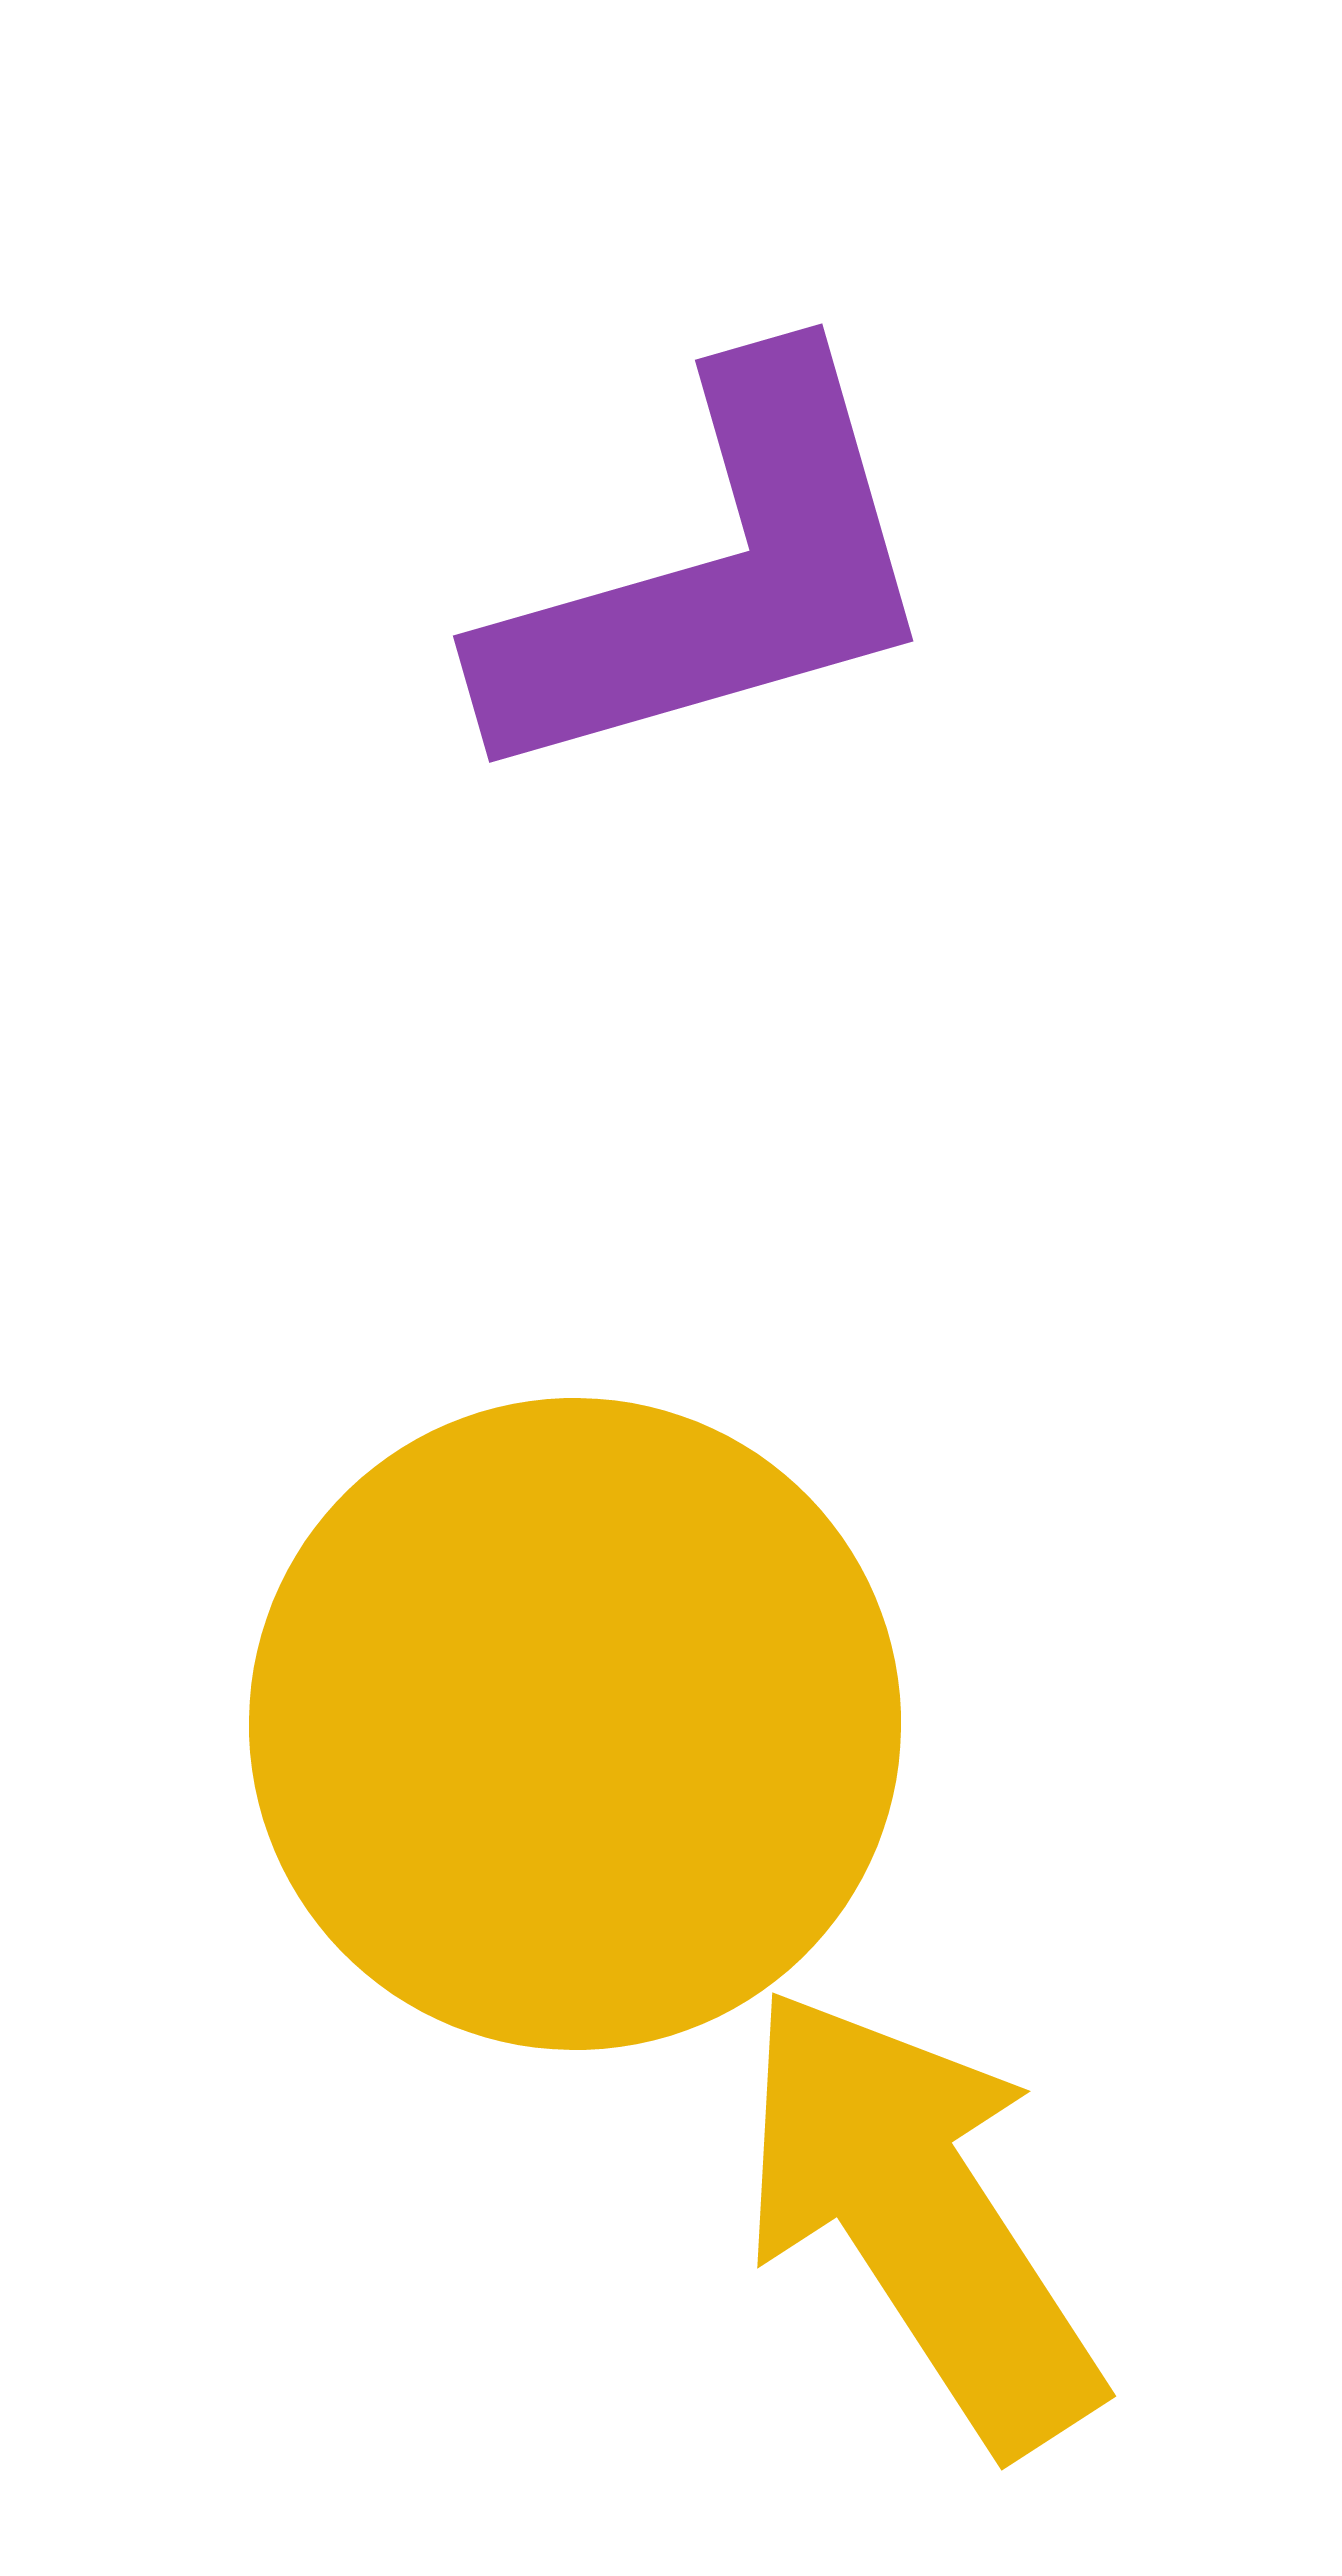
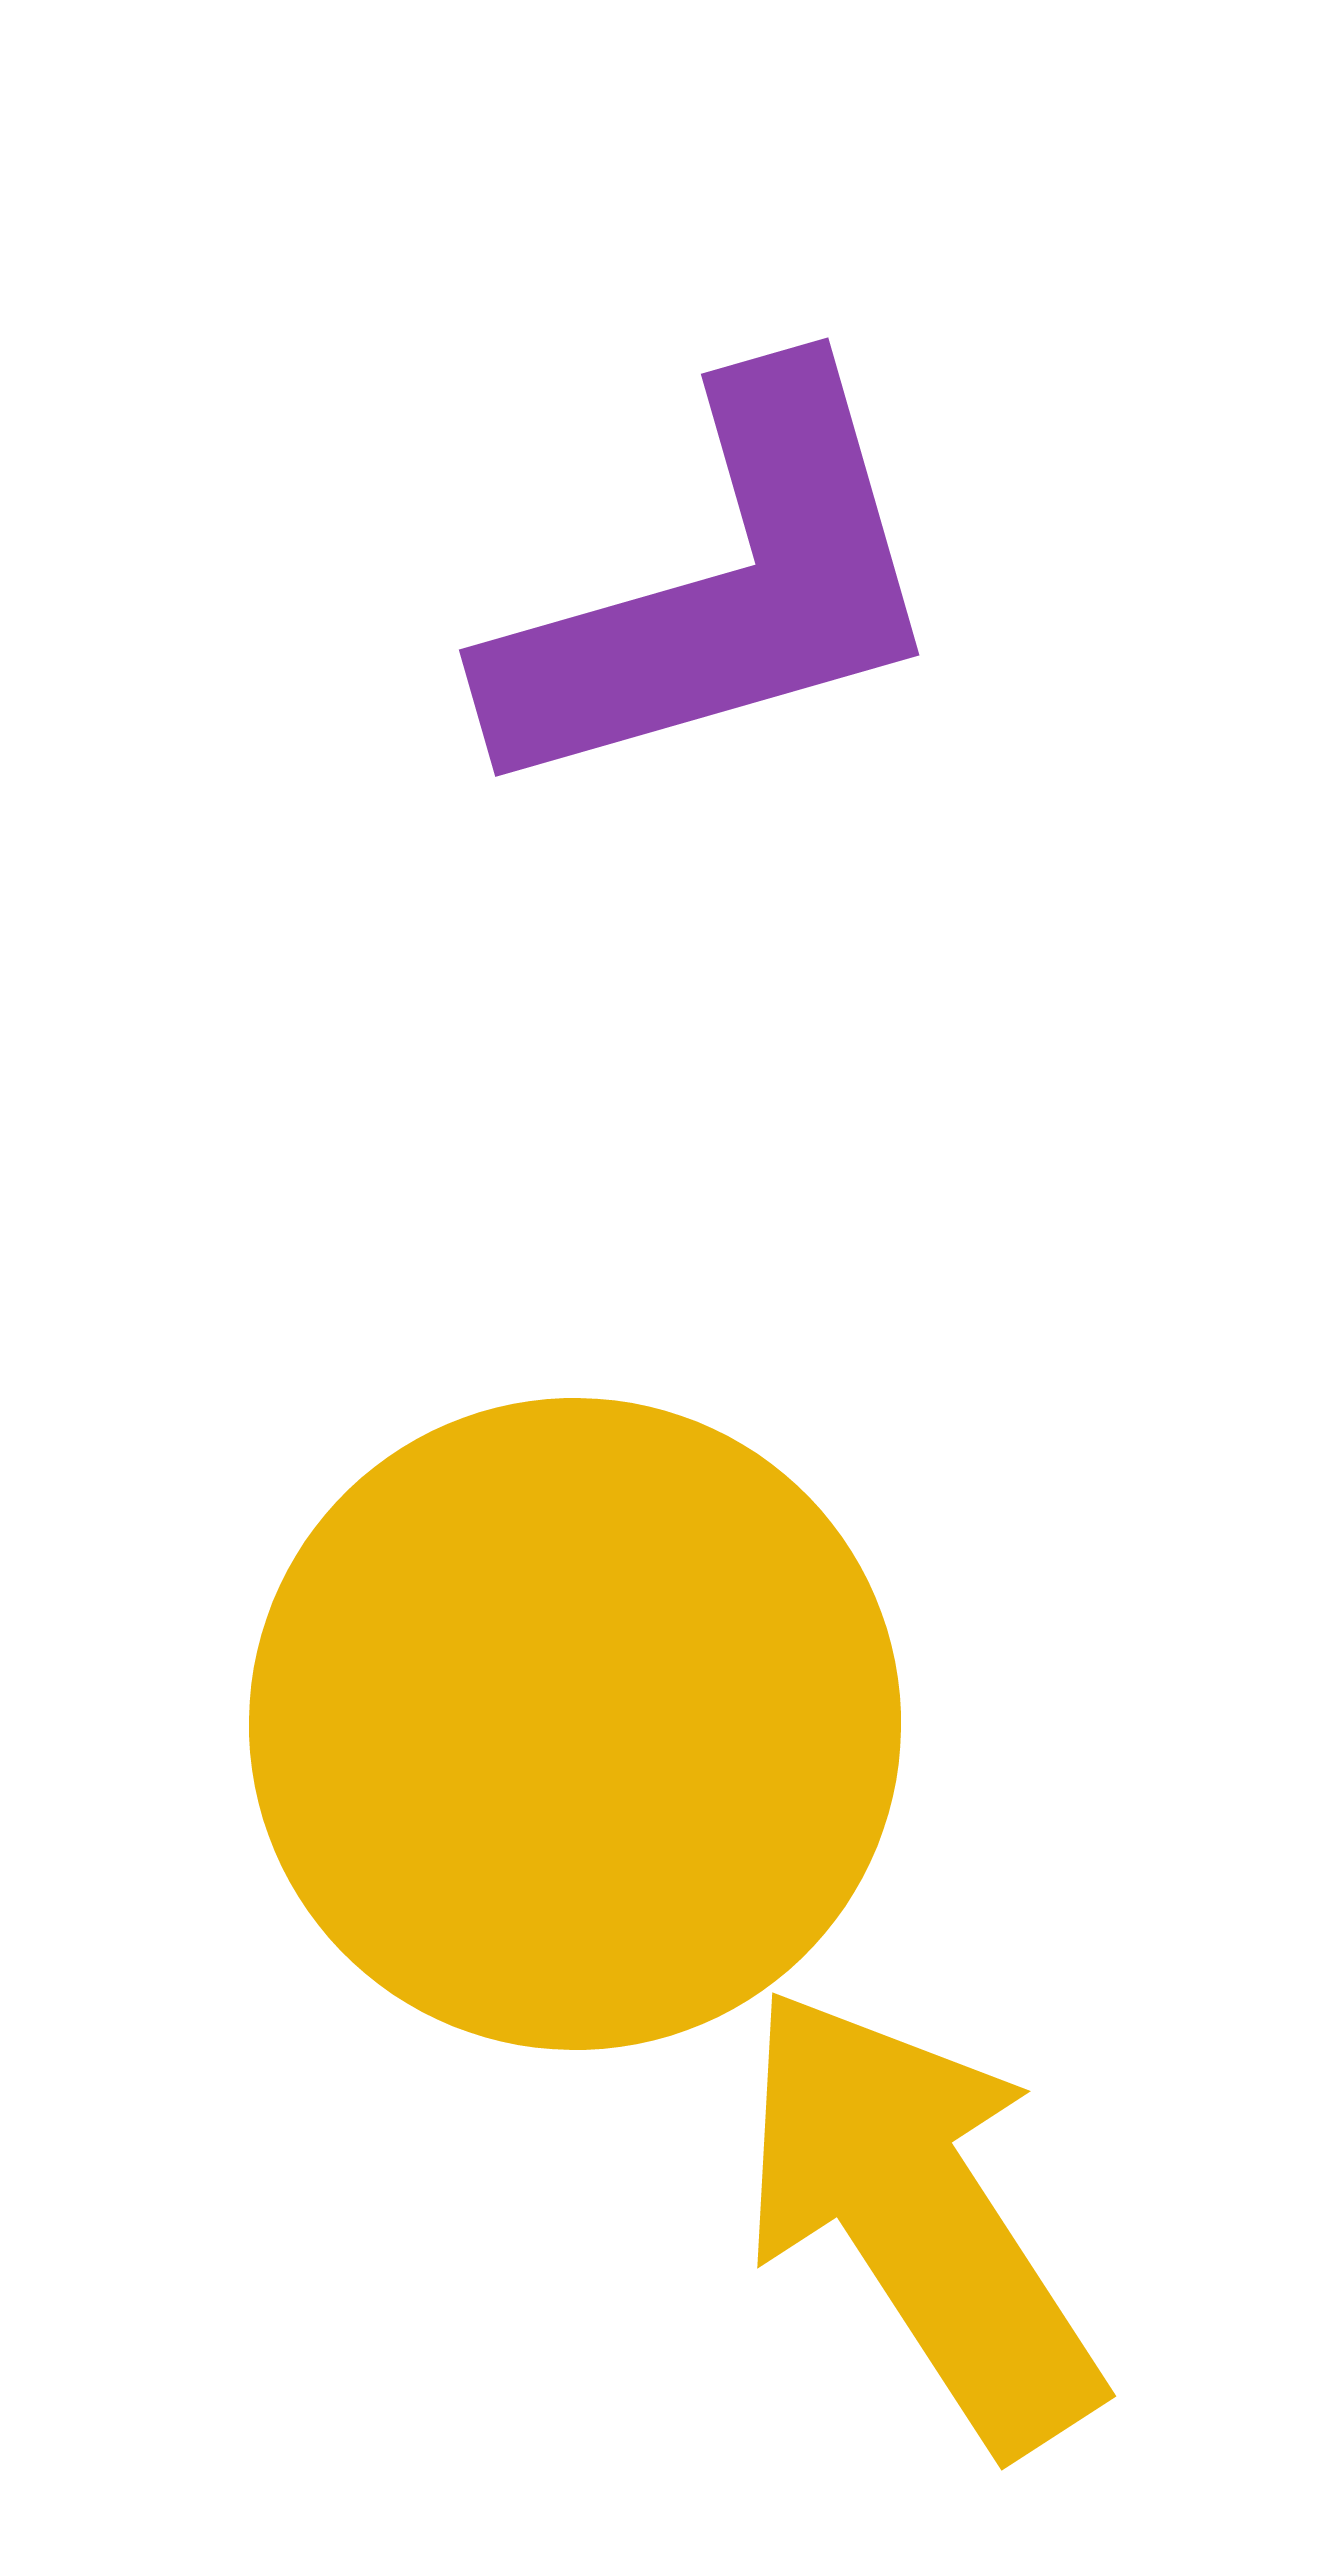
purple L-shape: moved 6 px right, 14 px down
